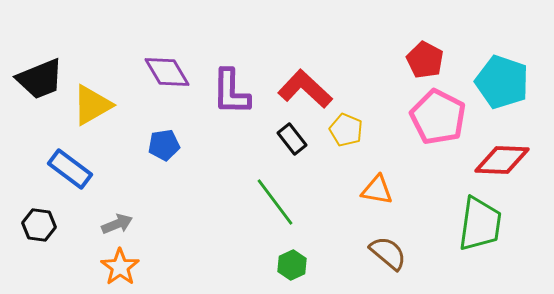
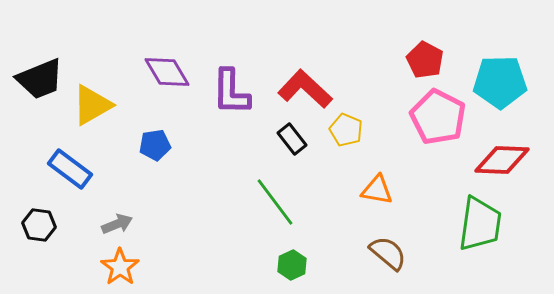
cyan pentagon: moved 2 px left; rotated 20 degrees counterclockwise
blue pentagon: moved 9 px left
